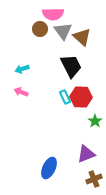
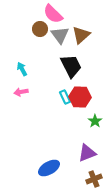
pink semicircle: rotated 45 degrees clockwise
gray triangle: moved 3 px left, 4 px down
brown triangle: moved 1 px left, 2 px up; rotated 36 degrees clockwise
cyan arrow: rotated 80 degrees clockwise
pink arrow: rotated 32 degrees counterclockwise
red hexagon: moved 1 px left
purple triangle: moved 1 px right, 1 px up
blue ellipse: rotated 35 degrees clockwise
